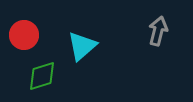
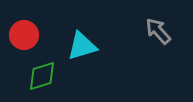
gray arrow: rotated 56 degrees counterclockwise
cyan triangle: rotated 24 degrees clockwise
